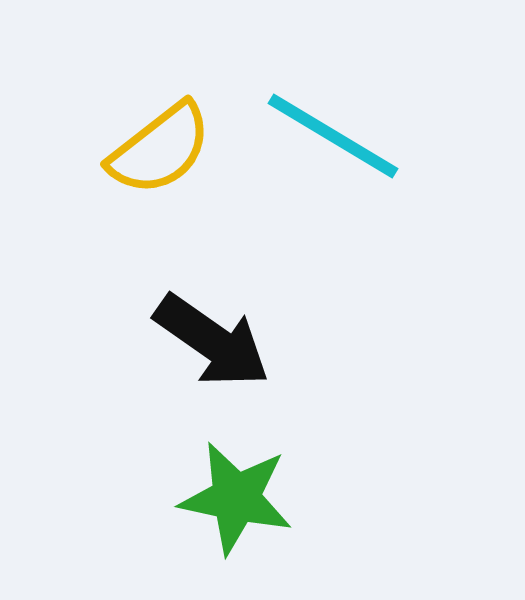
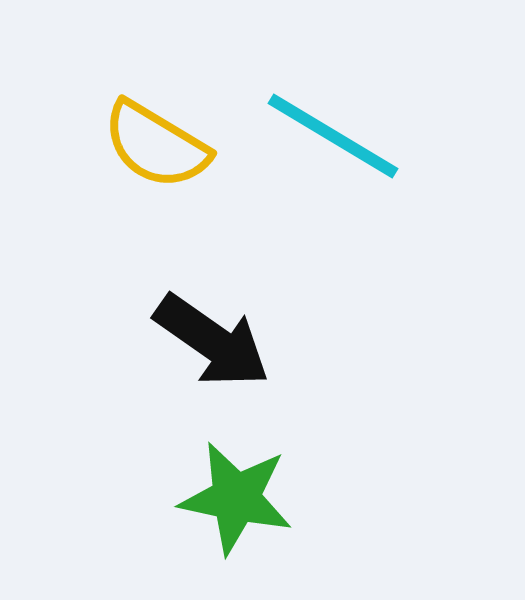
yellow semicircle: moved 4 px left, 4 px up; rotated 69 degrees clockwise
